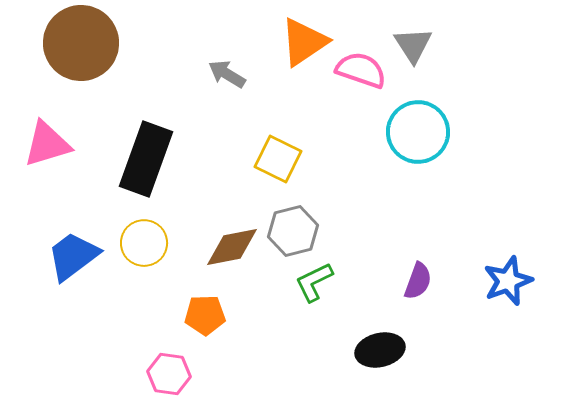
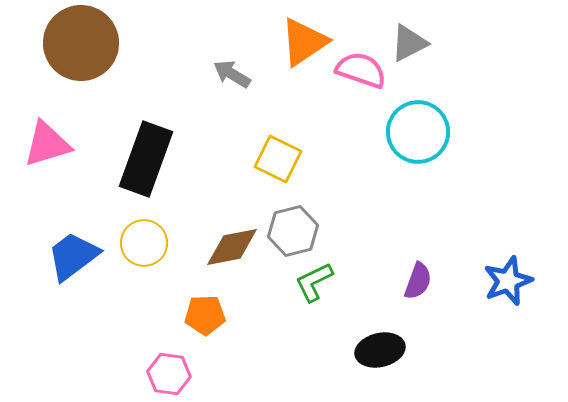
gray triangle: moved 4 px left, 2 px up; rotated 36 degrees clockwise
gray arrow: moved 5 px right
